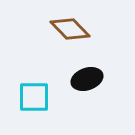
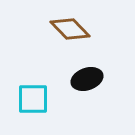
cyan square: moved 1 px left, 2 px down
